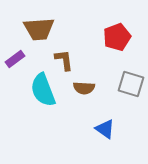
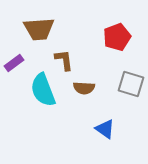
purple rectangle: moved 1 px left, 4 px down
